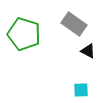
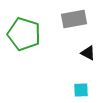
gray rectangle: moved 5 px up; rotated 45 degrees counterclockwise
black triangle: moved 2 px down
